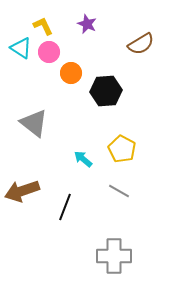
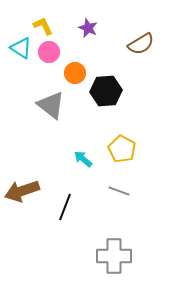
purple star: moved 1 px right, 4 px down
orange circle: moved 4 px right
gray triangle: moved 17 px right, 18 px up
gray line: rotated 10 degrees counterclockwise
